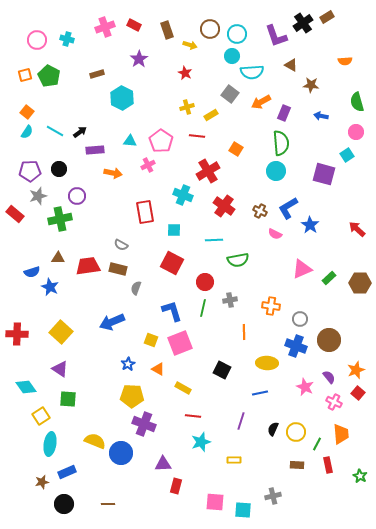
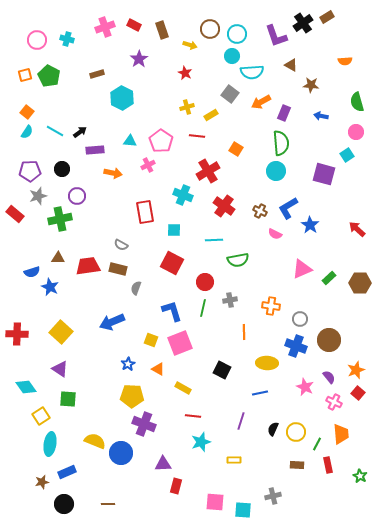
brown rectangle at (167, 30): moved 5 px left
black circle at (59, 169): moved 3 px right
